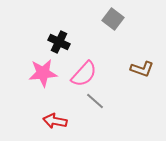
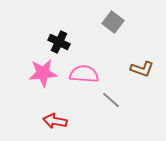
gray square: moved 3 px down
pink semicircle: rotated 128 degrees counterclockwise
gray line: moved 16 px right, 1 px up
